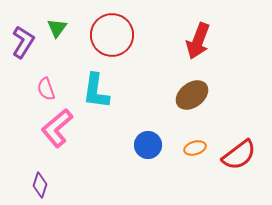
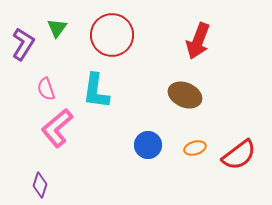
purple L-shape: moved 2 px down
brown ellipse: moved 7 px left; rotated 60 degrees clockwise
